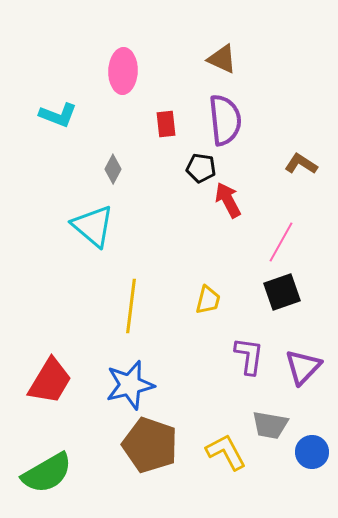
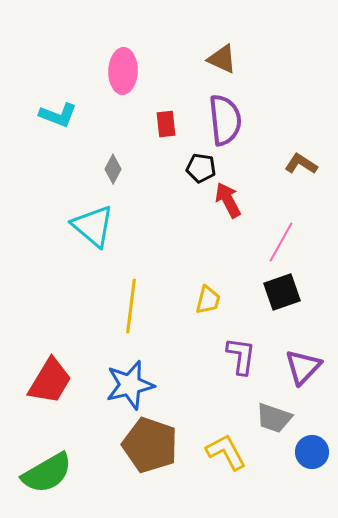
purple L-shape: moved 8 px left
gray trapezoid: moved 4 px right, 7 px up; rotated 9 degrees clockwise
